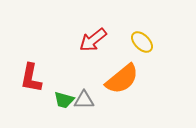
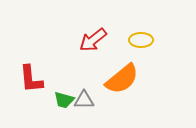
yellow ellipse: moved 1 px left, 2 px up; rotated 45 degrees counterclockwise
red L-shape: moved 1 px down; rotated 16 degrees counterclockwise
